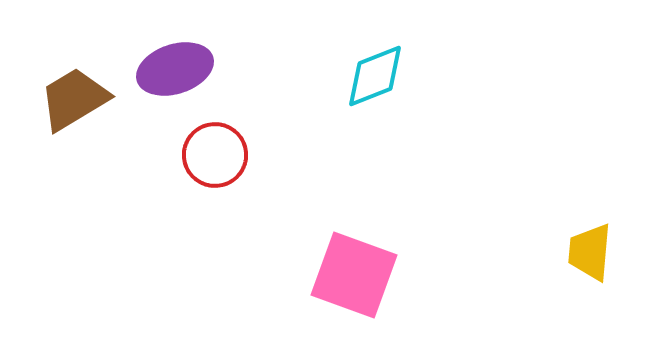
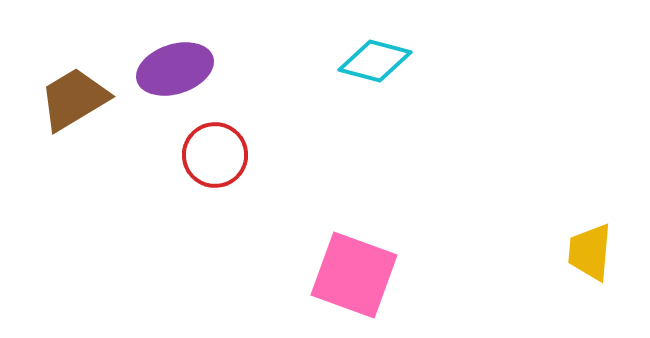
cyan diamond: moved 15 px up; rotated 36 degrees clockwise
